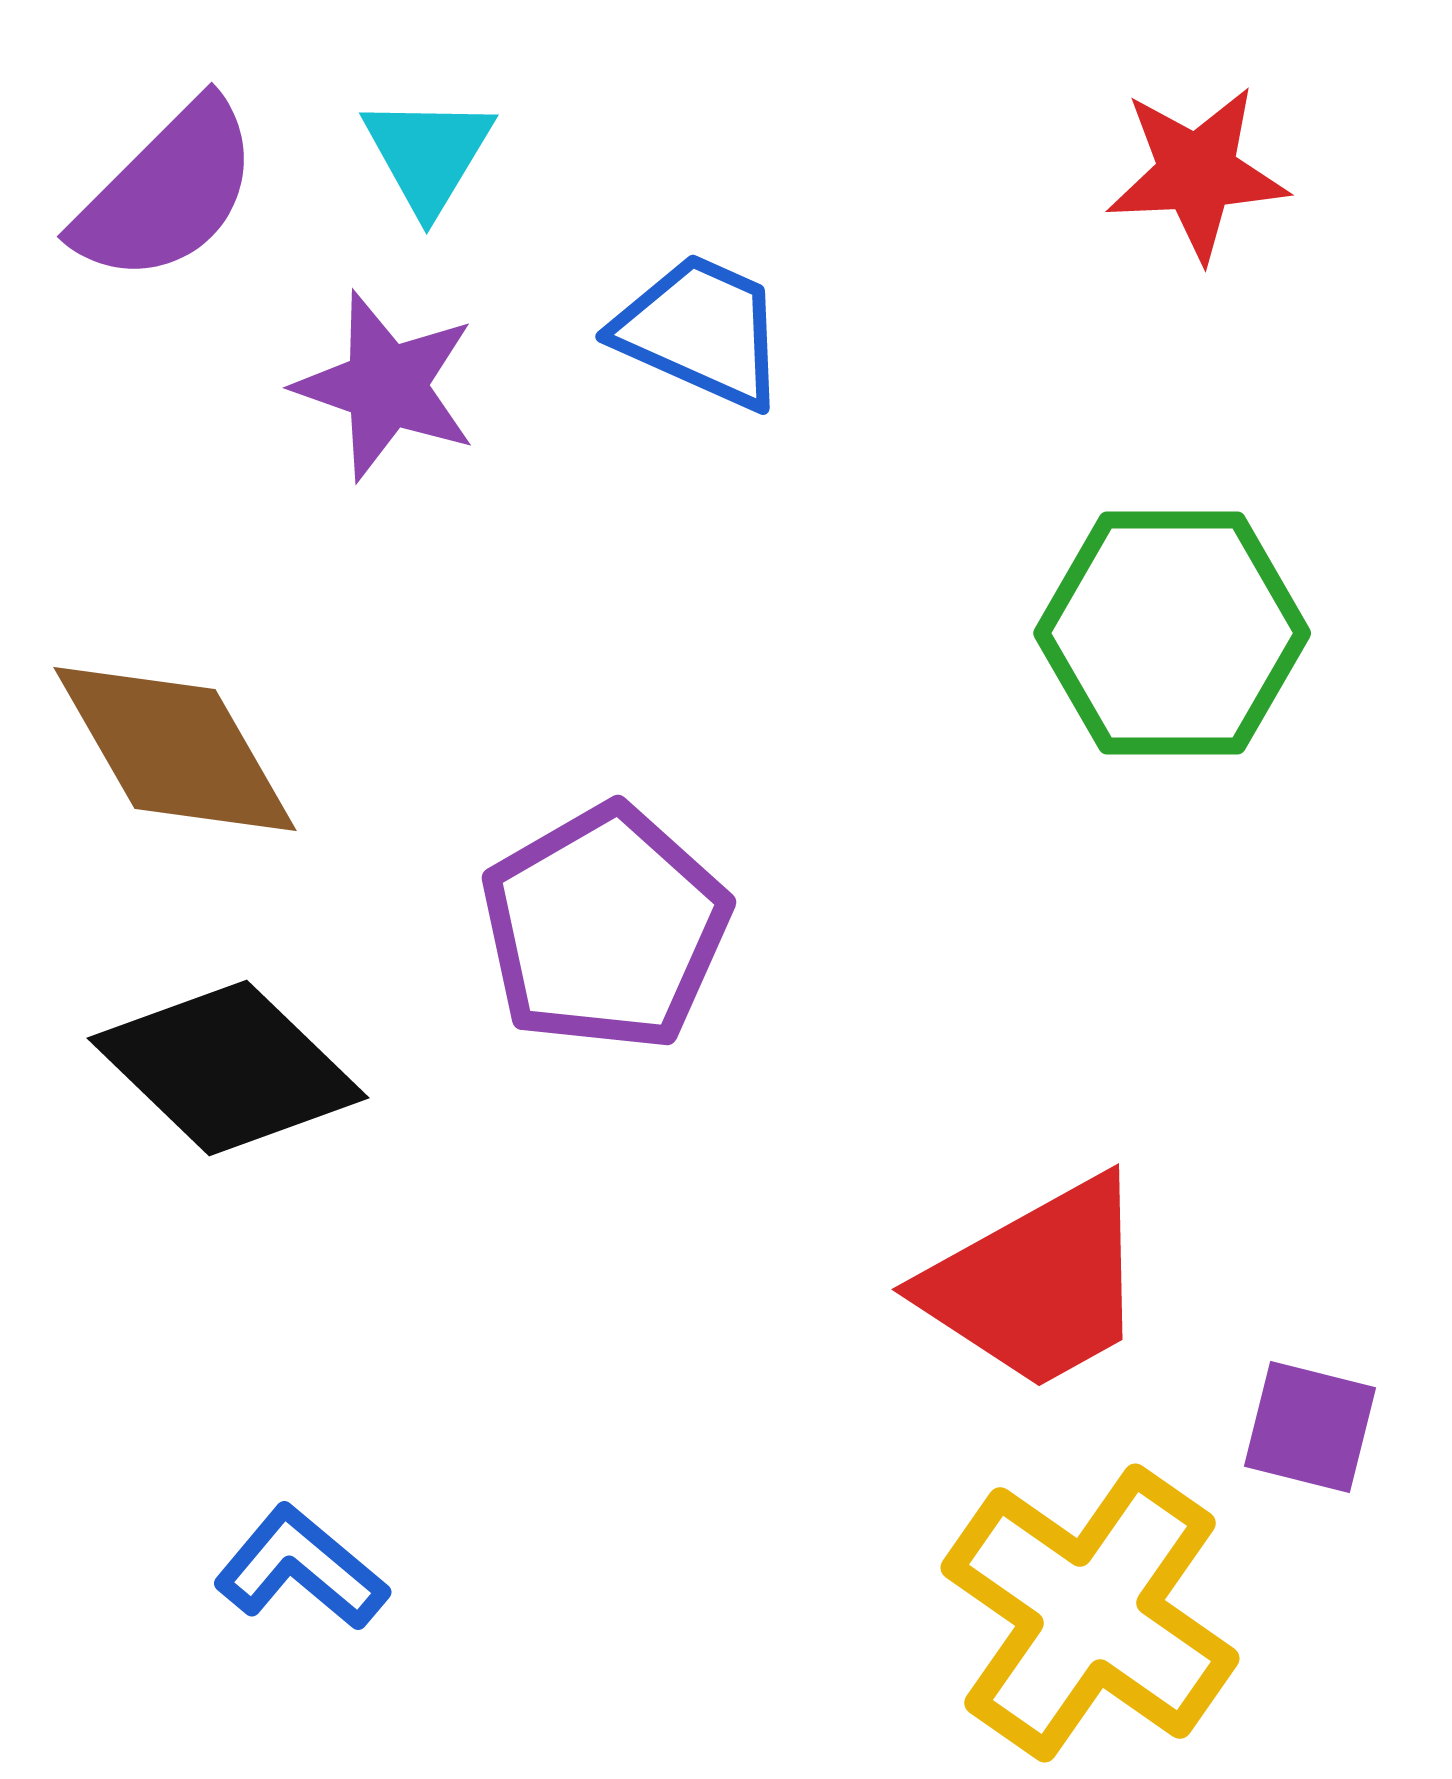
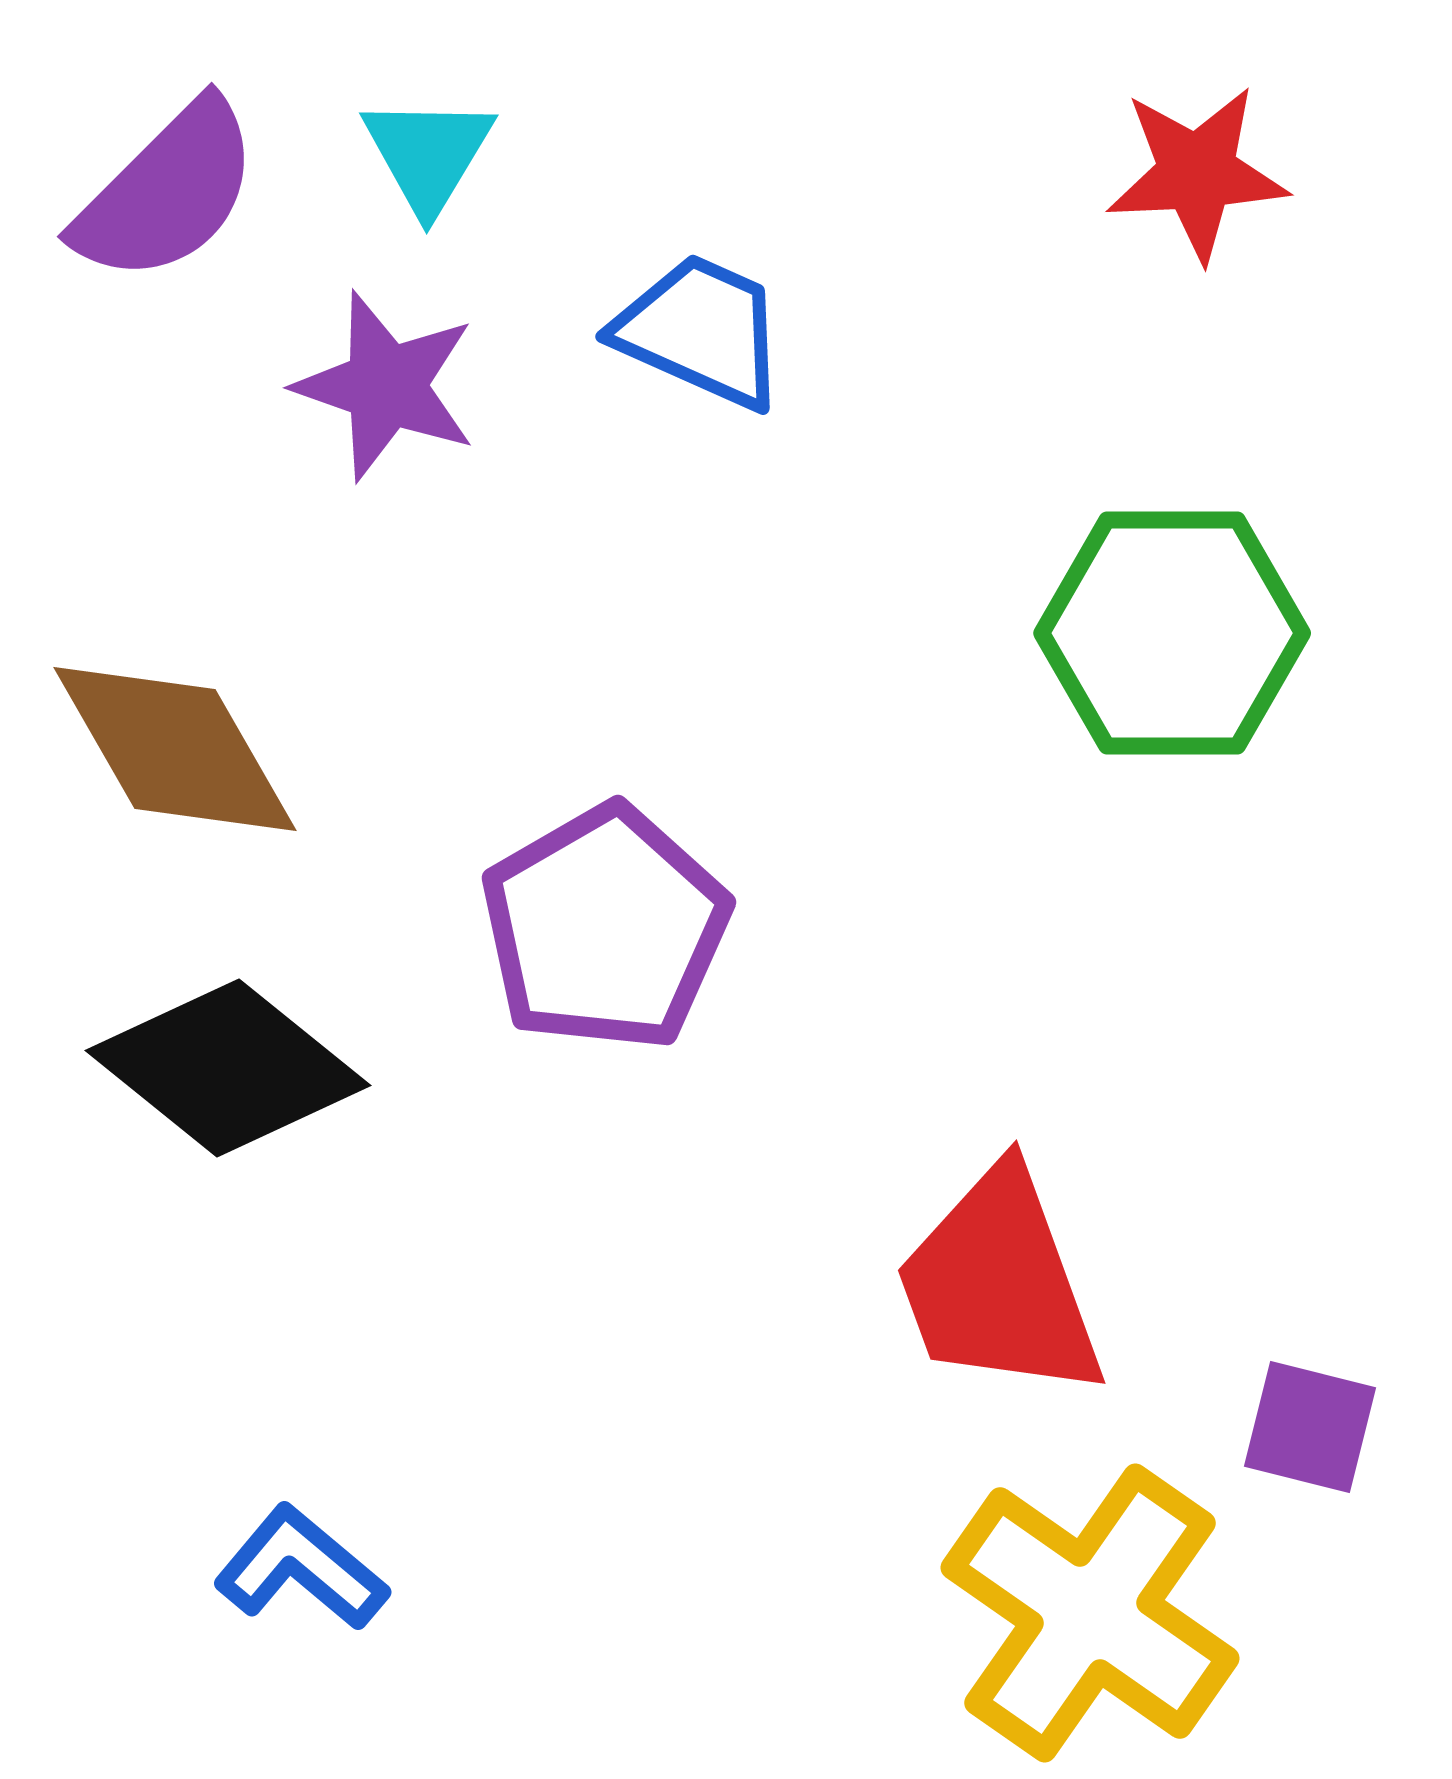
black diamond: rotated 5 degrees counterclockwise
red trapezoid: moved 38 px left; rotated 99 degrees clockwise
